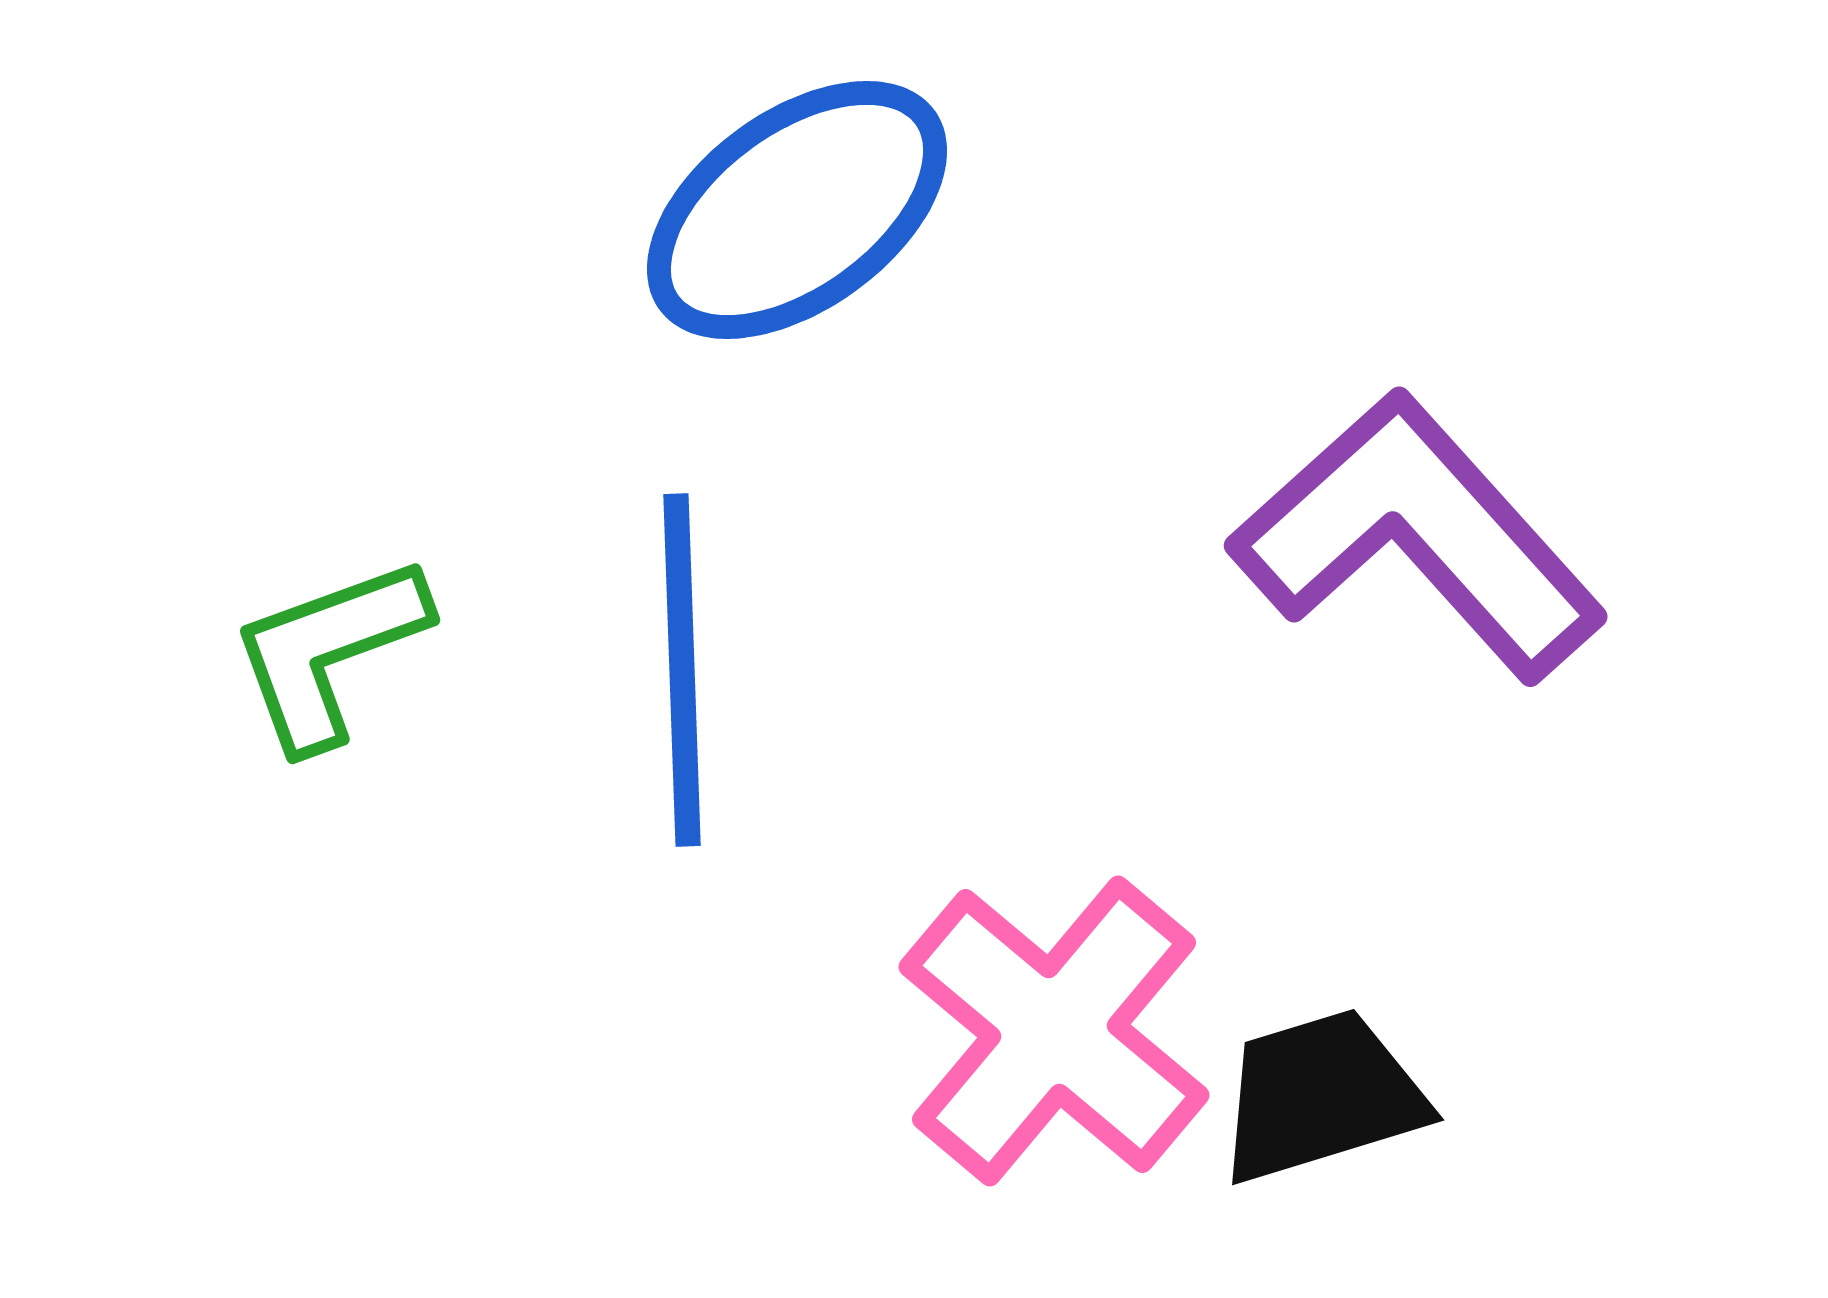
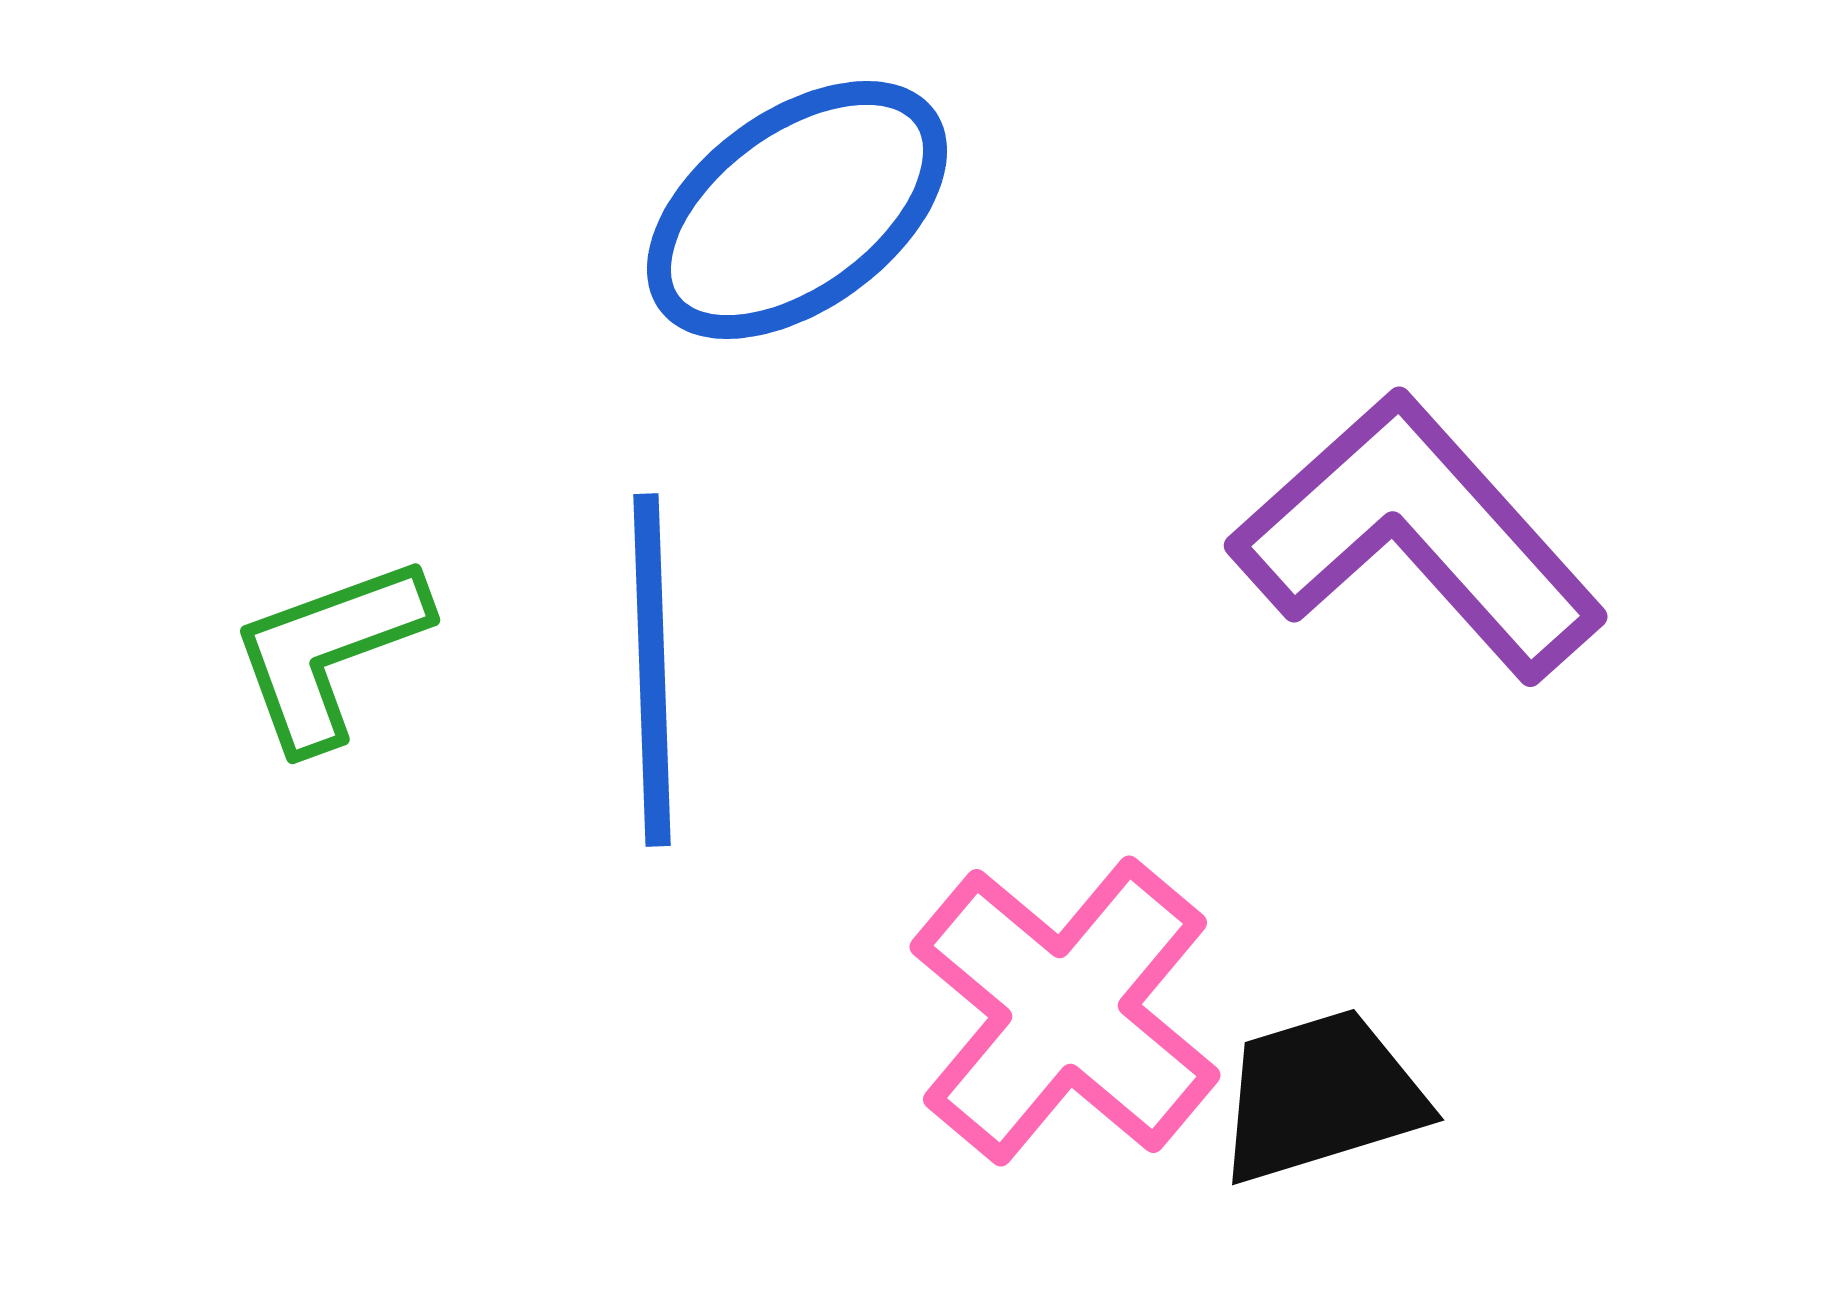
blue line: moved 30 px left
pink cross: moved 11 px right, 20 px up
